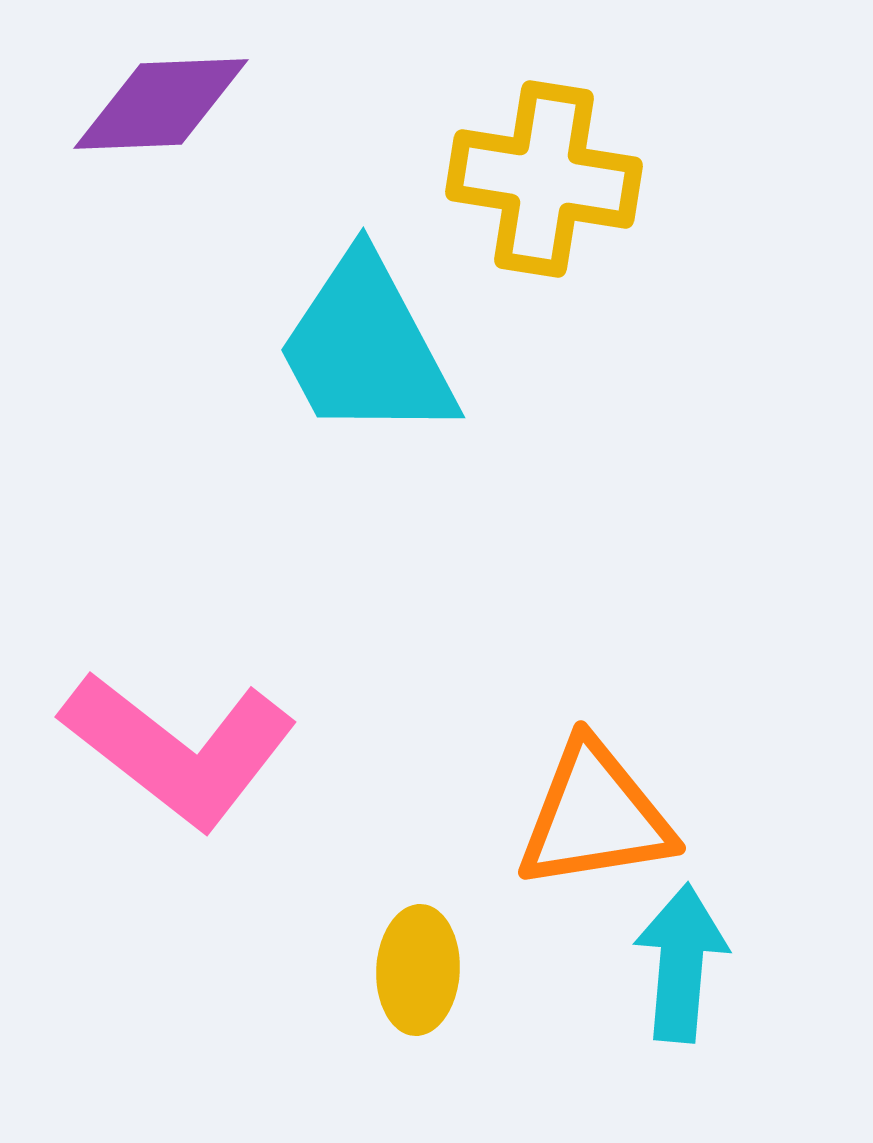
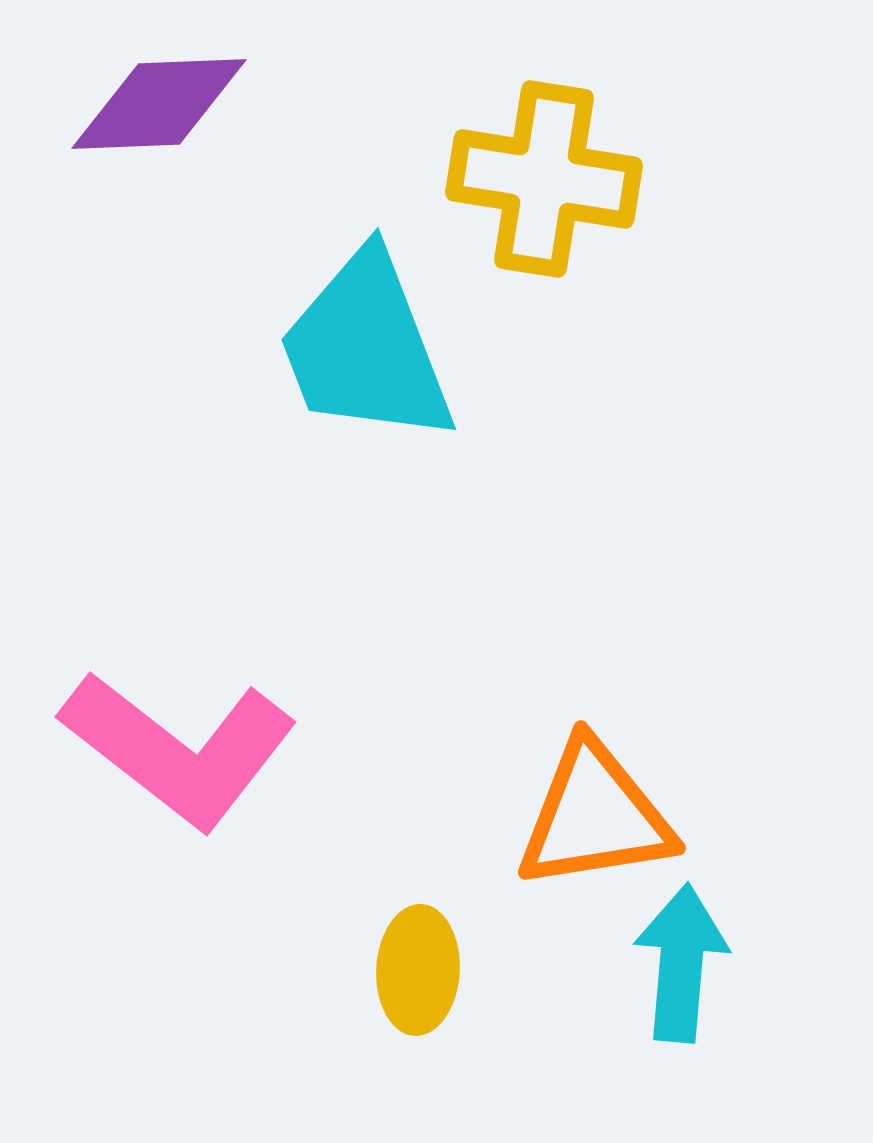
purple diamond: moved 2 px left
cyan trapezoid: rotated 7 degrees clockwise
